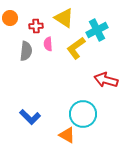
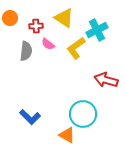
pink semicircle: rotated 48 degrees counterclockwise
